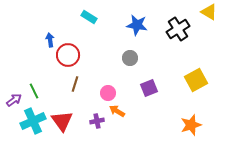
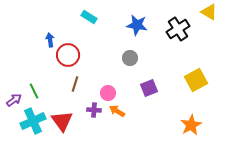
purple cross: moved 3 px left, 11 px up; rotated 16 degrees clockwise
orange star: rotated 10 degrees counterclockwise
